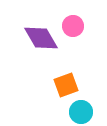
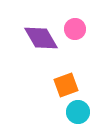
pink circle: moved 2 px right, 3 px down
cyan circle: moved 3 px left
